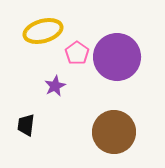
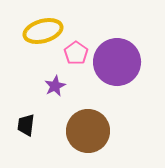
pink pentagon: moved 1 px left
purple circle: moved 5 px down
brown circle: moved 26 px left, 1 px up
